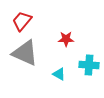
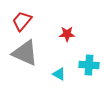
red star: moved 1 px right, 5 px up
